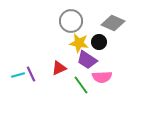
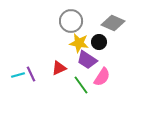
pink semicircle: rotated 54 degrees counterclockwise
